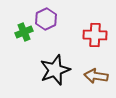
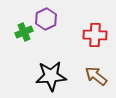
black star: moved 4 px left, 6 px down; rotated 16 degrees clockwise
brown arrow: rotated 30 degrees clockwise
